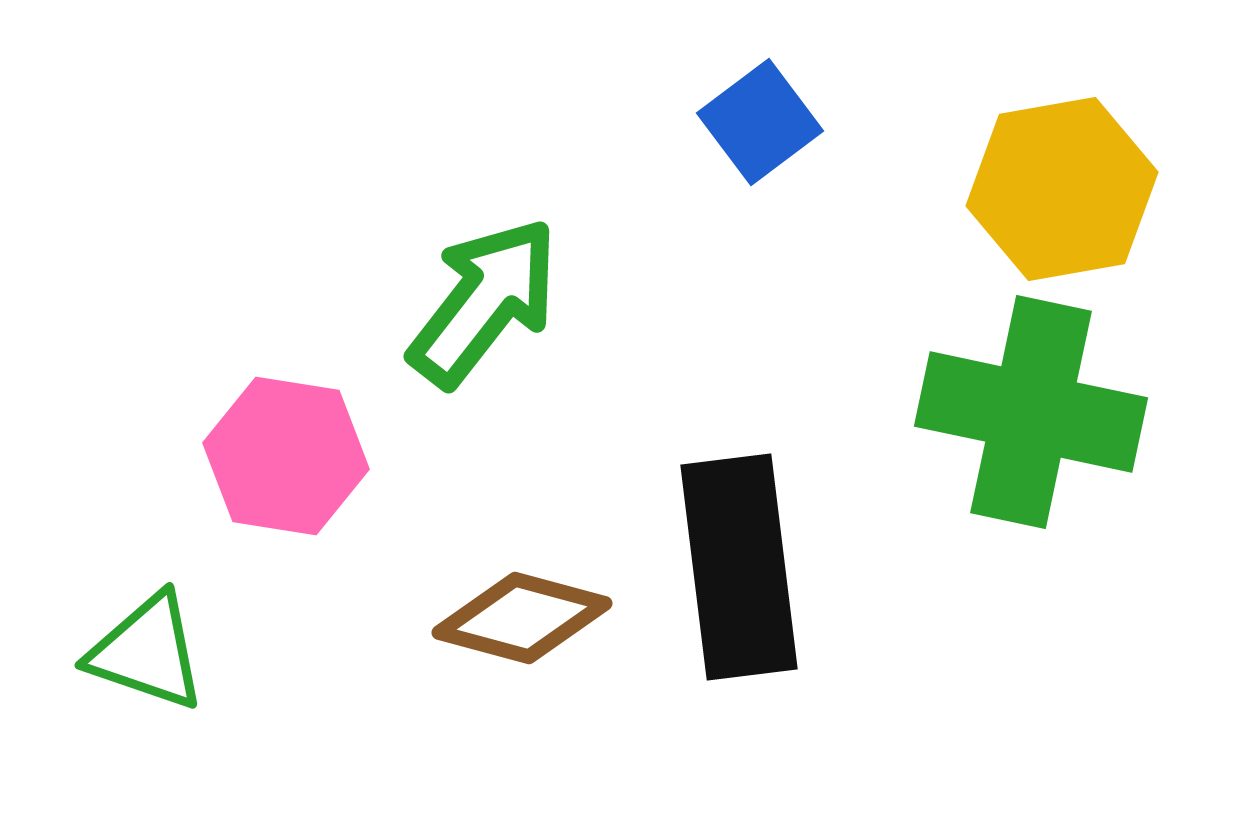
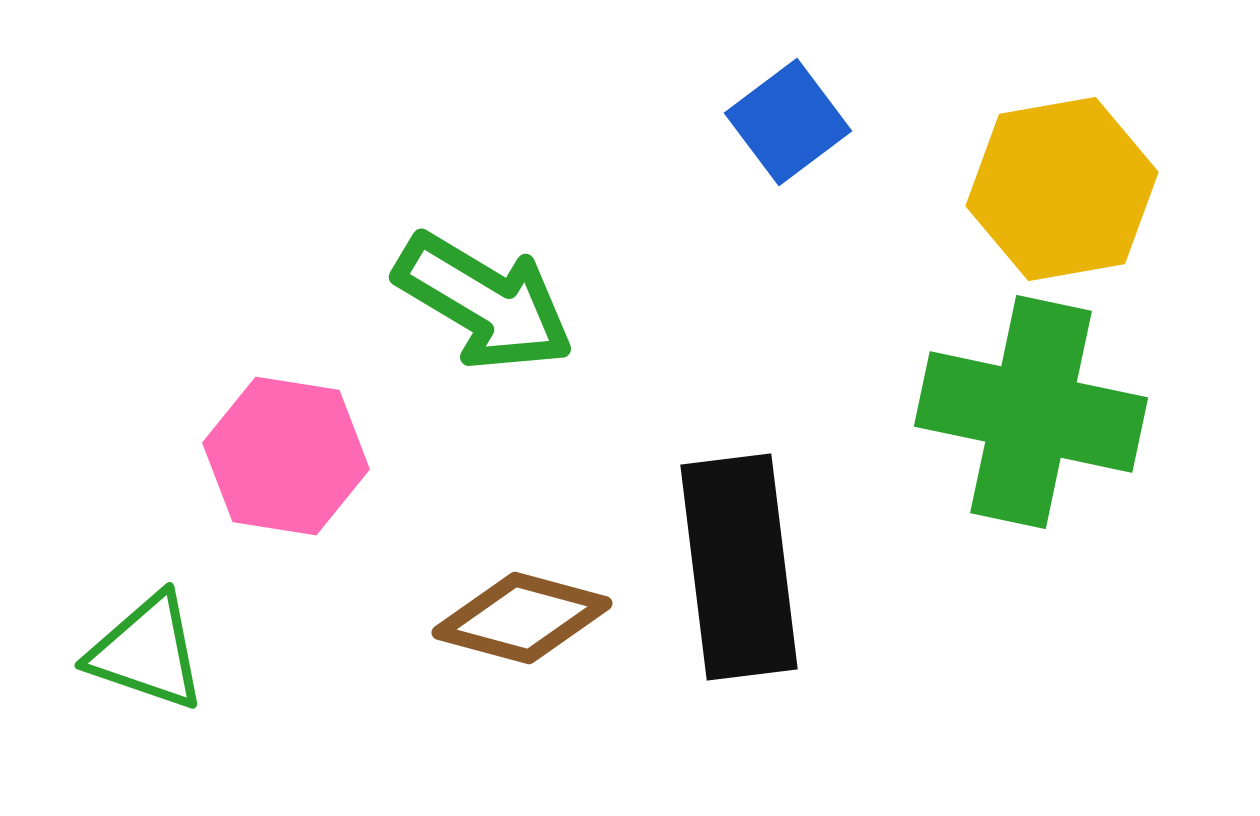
blue square: moved 28 px right
green arrow: rotated 83 degrees clockwise
